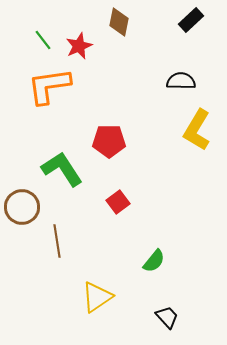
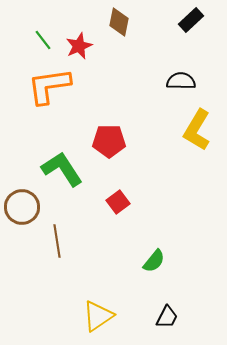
yellow triangle: moved 1 px right, 19 px down
black trapezoid: rotated 70 degrees clockwise
